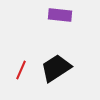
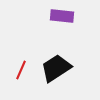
purple rectangle: moved 2 px right, 1 px down
